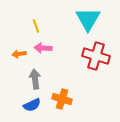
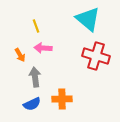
cyan triangle: rotated 20 degrees counterclockwise
orange arrow: moved 1 px right, 1 px down; rotated 112 degrees counterclockwise
gray arrow: moved 2 px up
orange cross: rotated 18 degrees counterclockwise
blue semicircle: moved 1 px up
